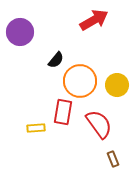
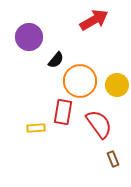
purple circle: moved 9 px right, 5 px down
